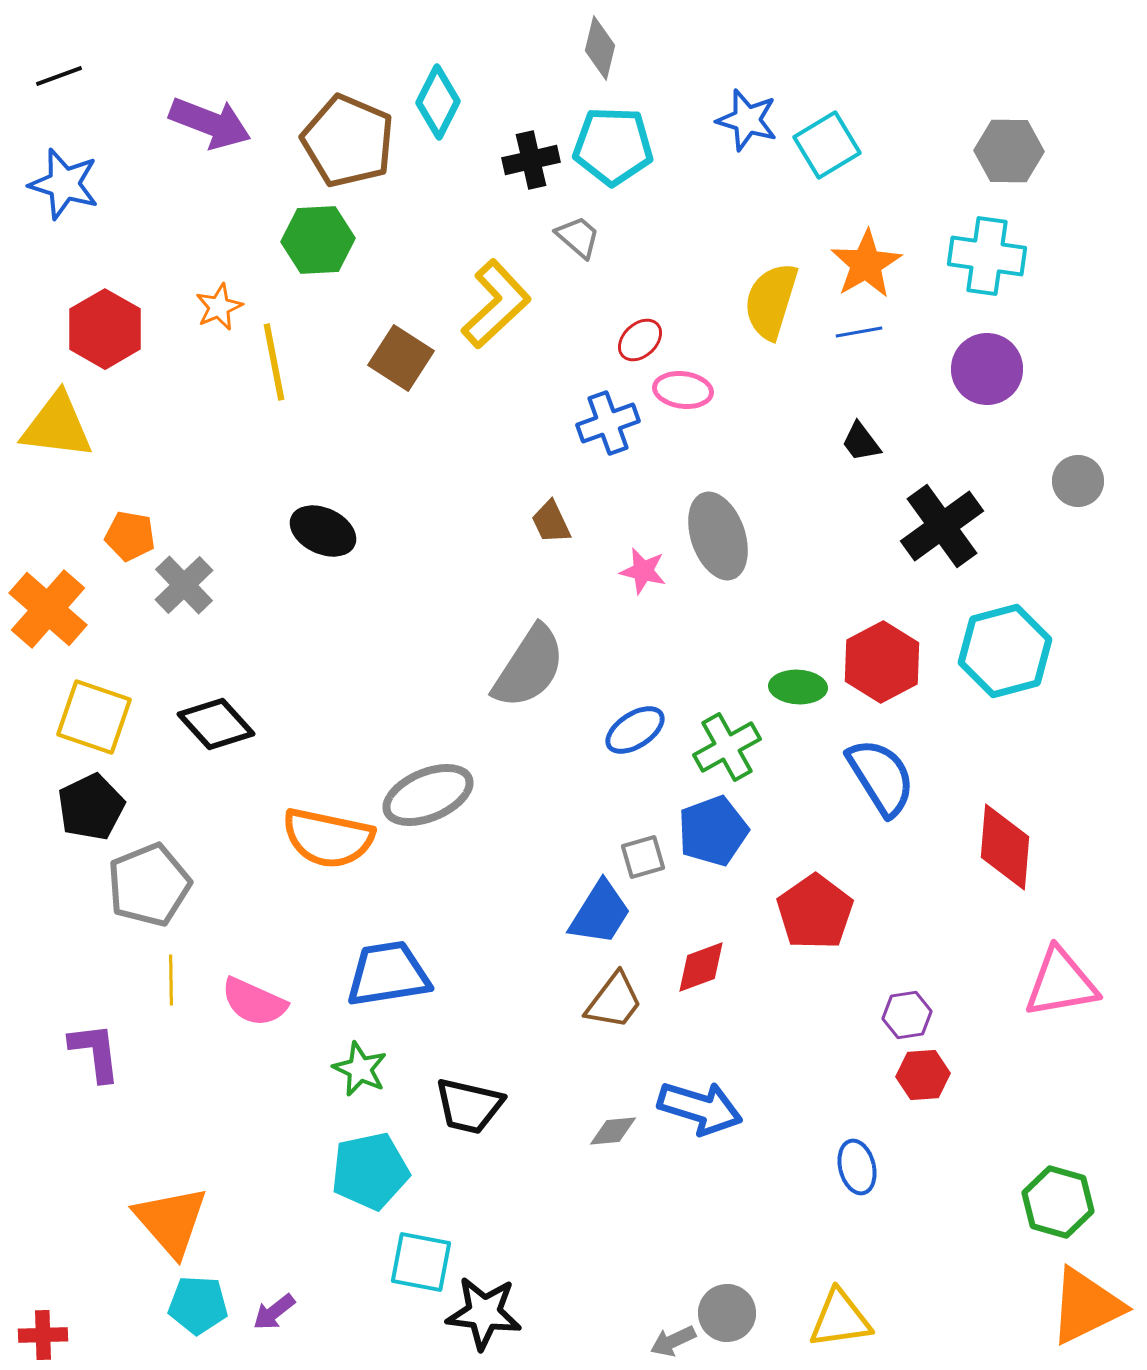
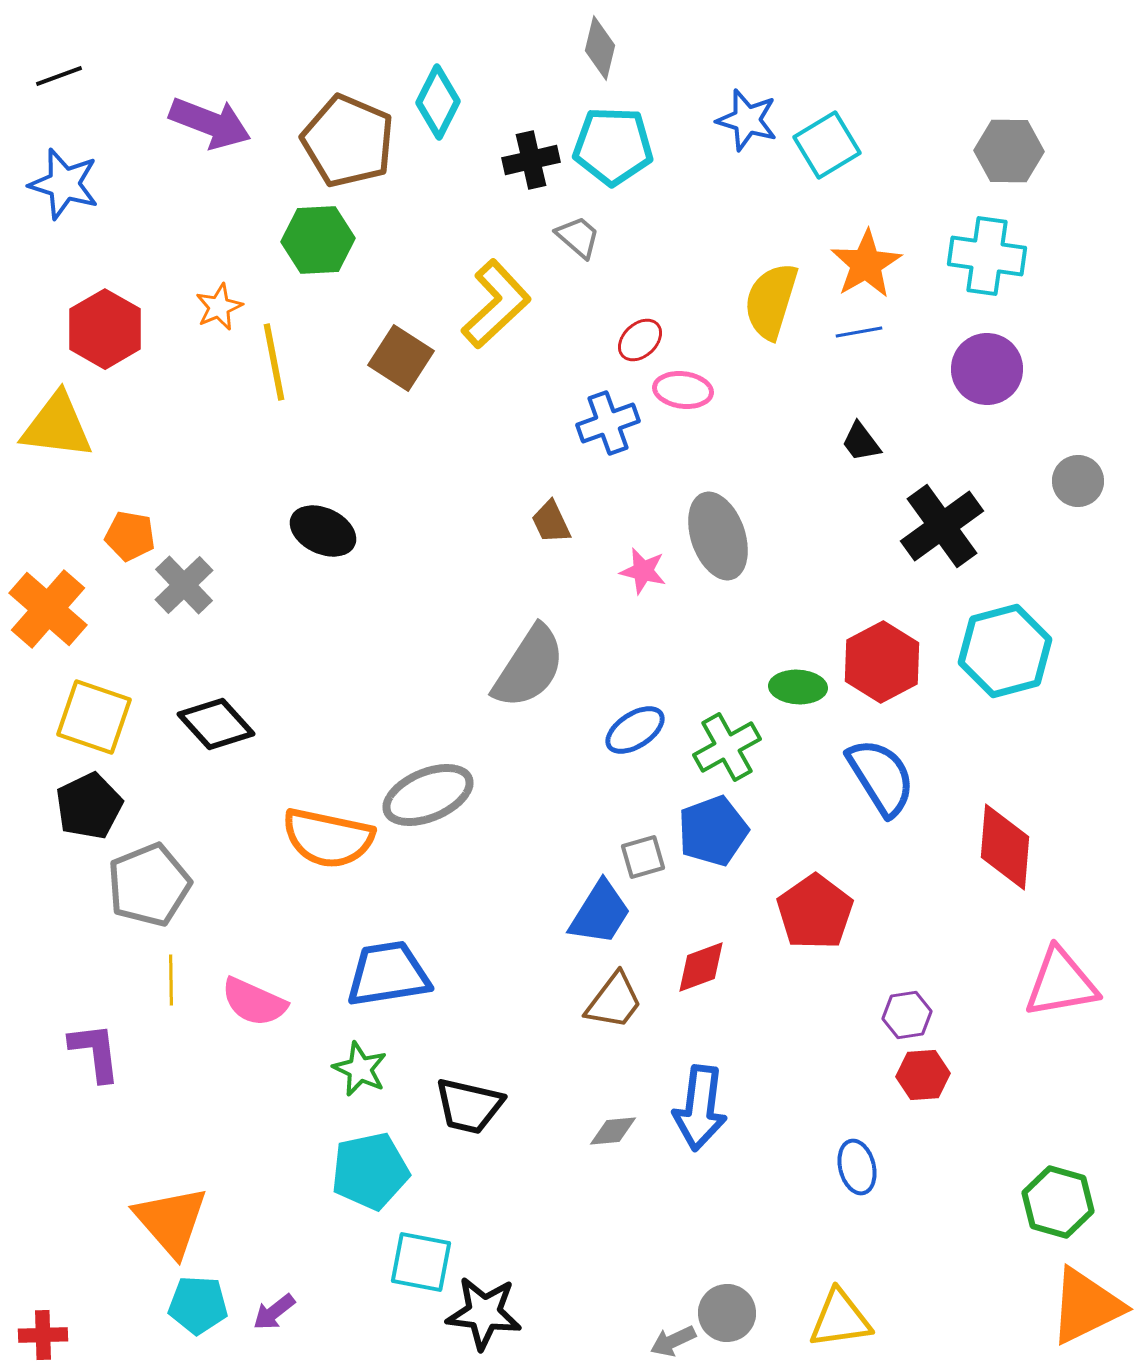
black pentagon at (91, 807): moved 2 px left, 1 px up
blue arrow at (700, 1108): rotated 80 degrees clockwise
